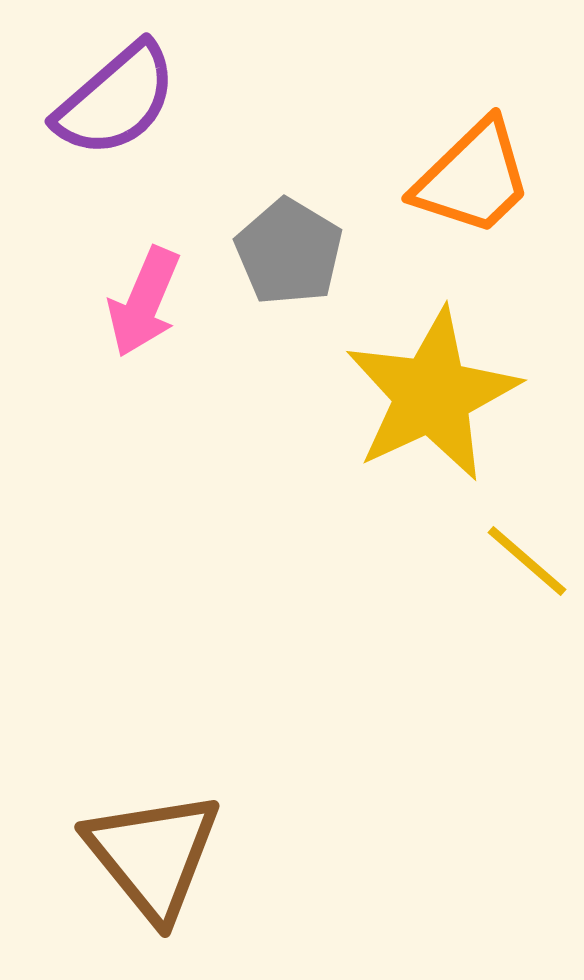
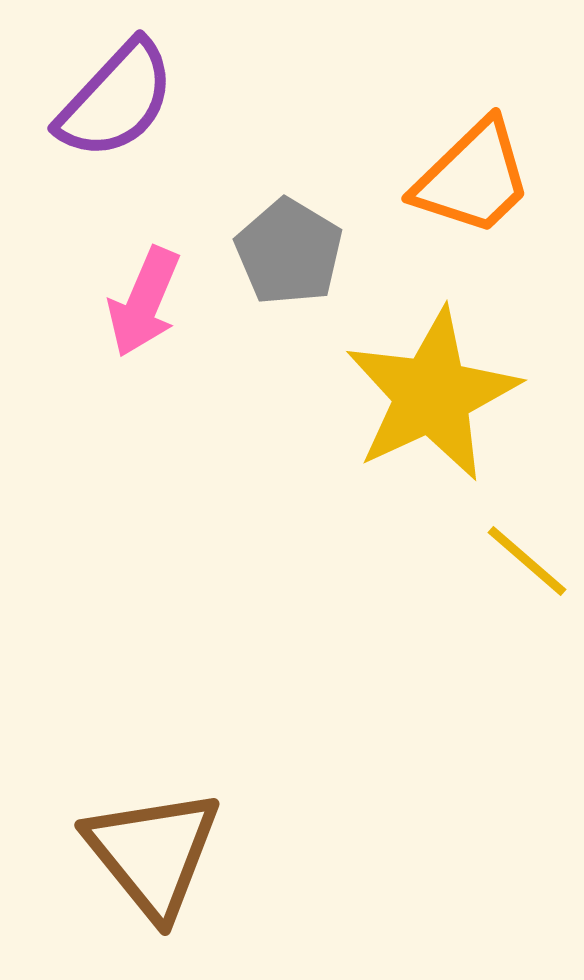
purple semicircle: rotated 6 degrees counterclockwise
brown triangle: moved 2 px up
